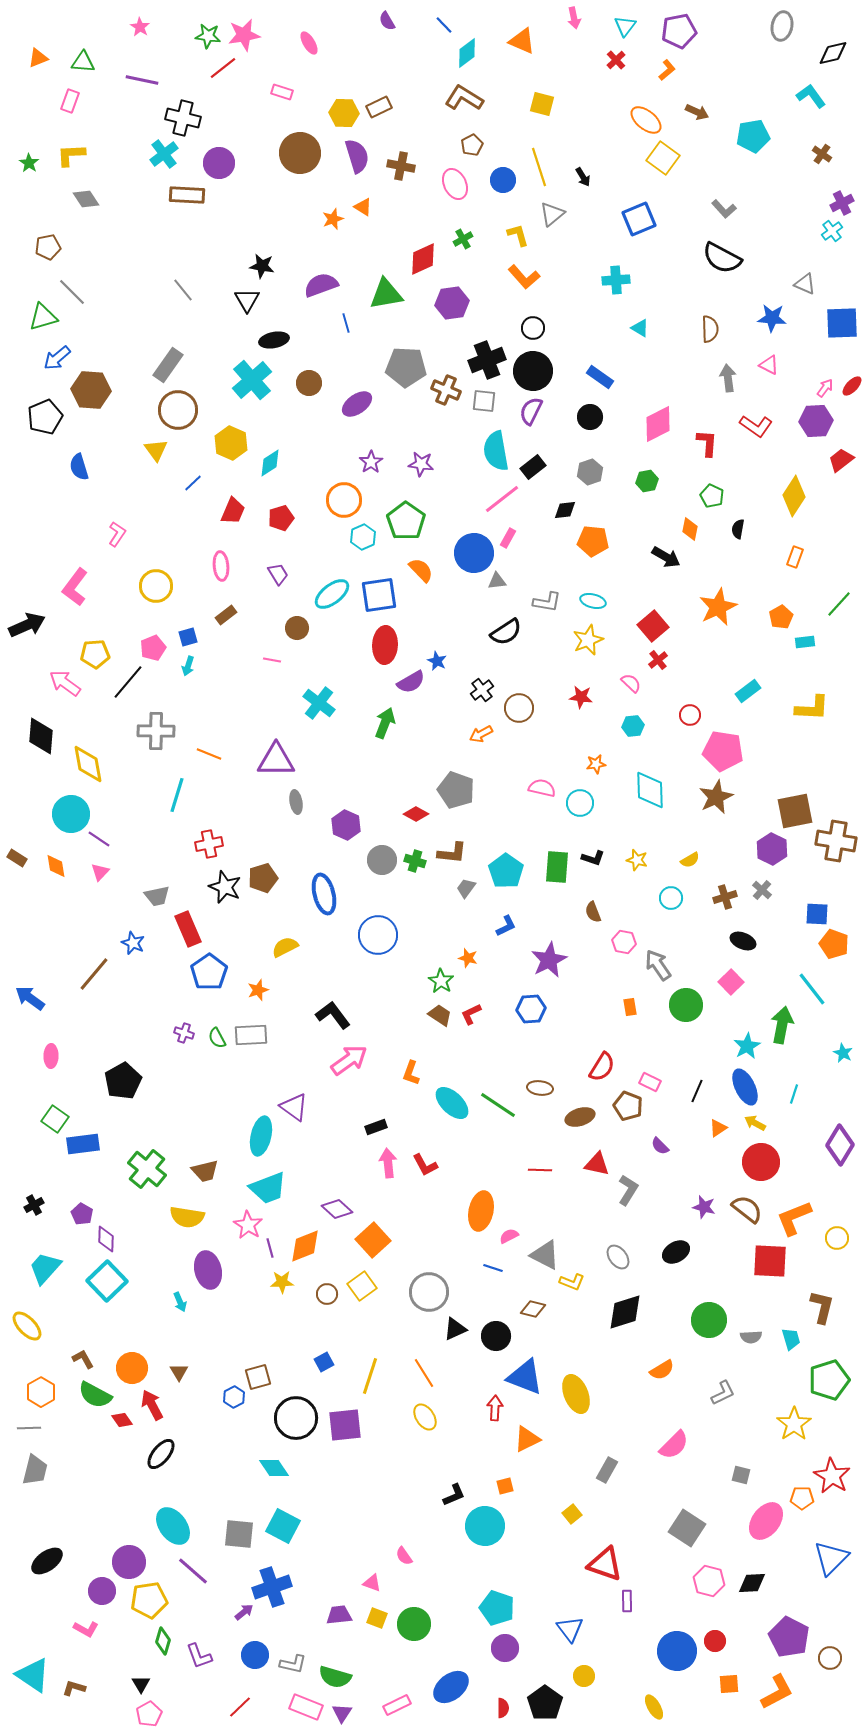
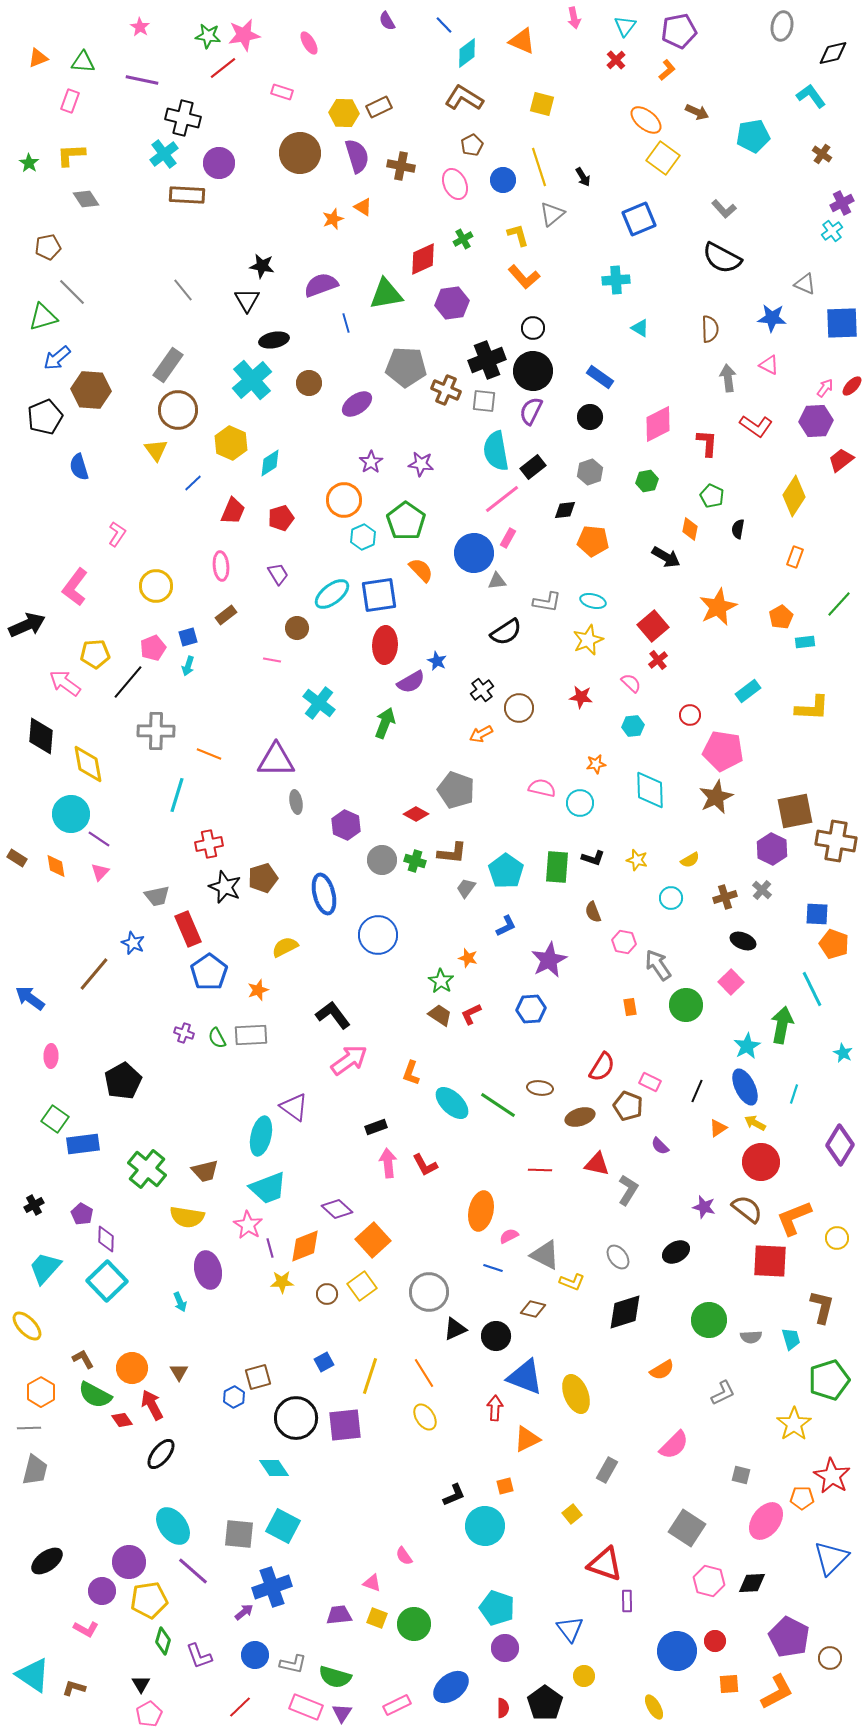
cyan line at (812, 989): rotated 12 degrees clockwise
